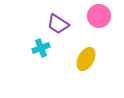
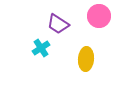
cyan cross: rotated 12 degrees counterclockwise
yellow ellipse: rotated 25 degrees counterclockwise
